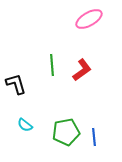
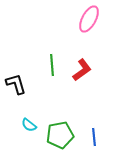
pink ellipse: rotated 32 degrees counterclockwise
cyan semicircle: moved 4 px right
green pentagon: moved 6 px left, 3 px down
